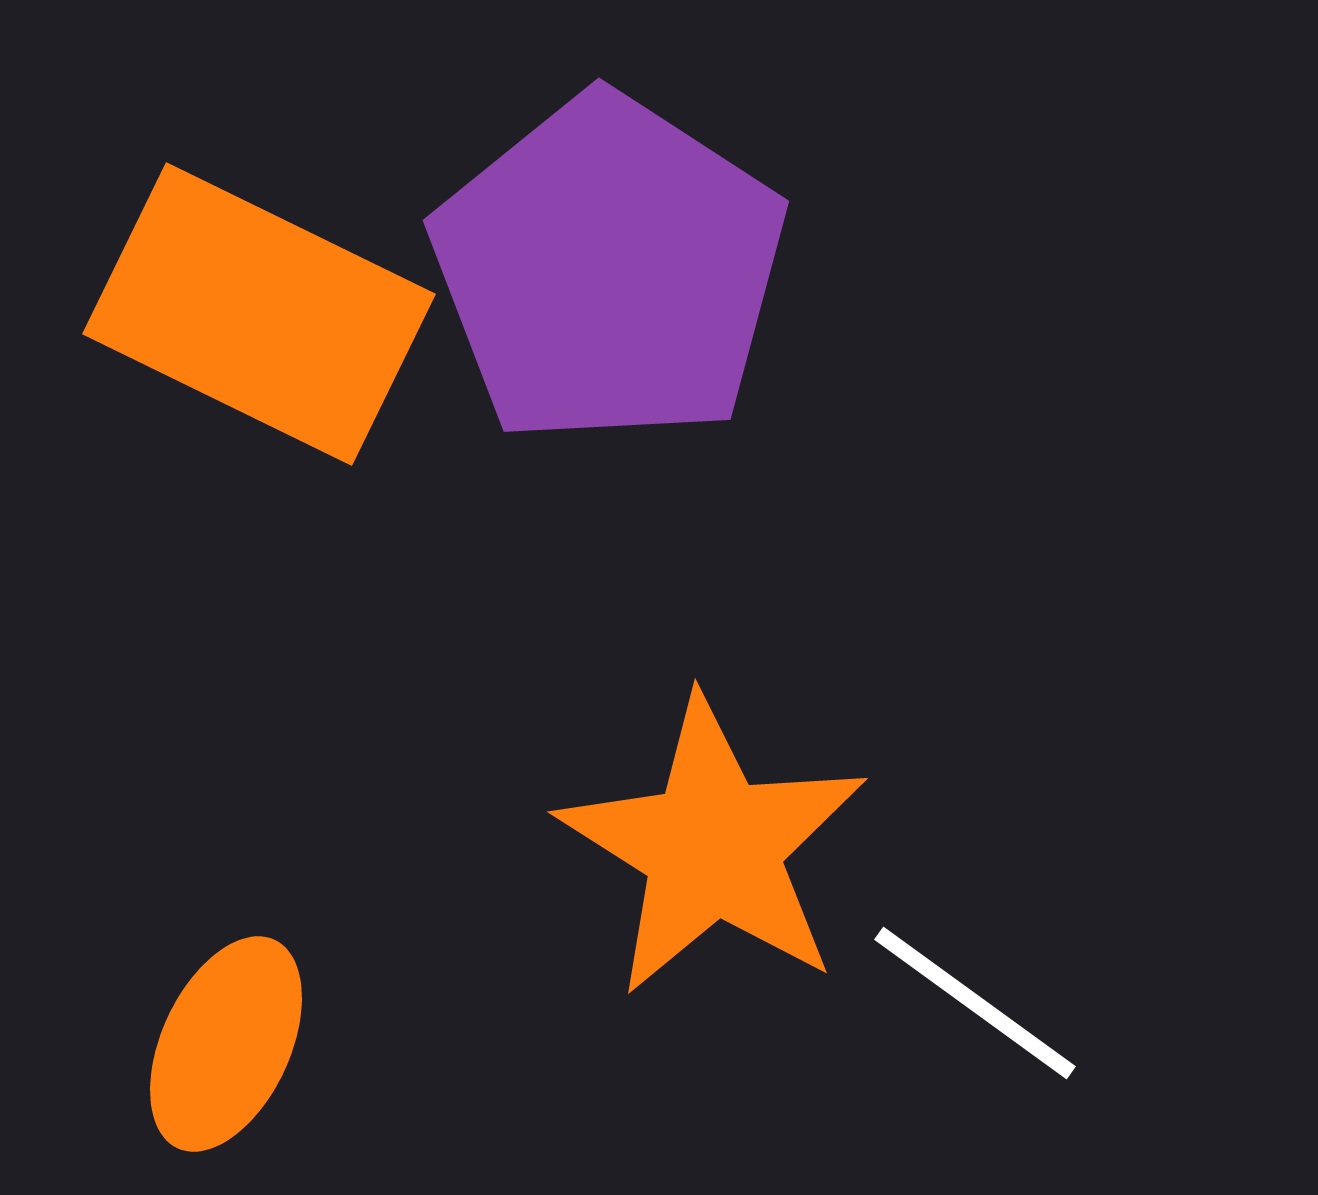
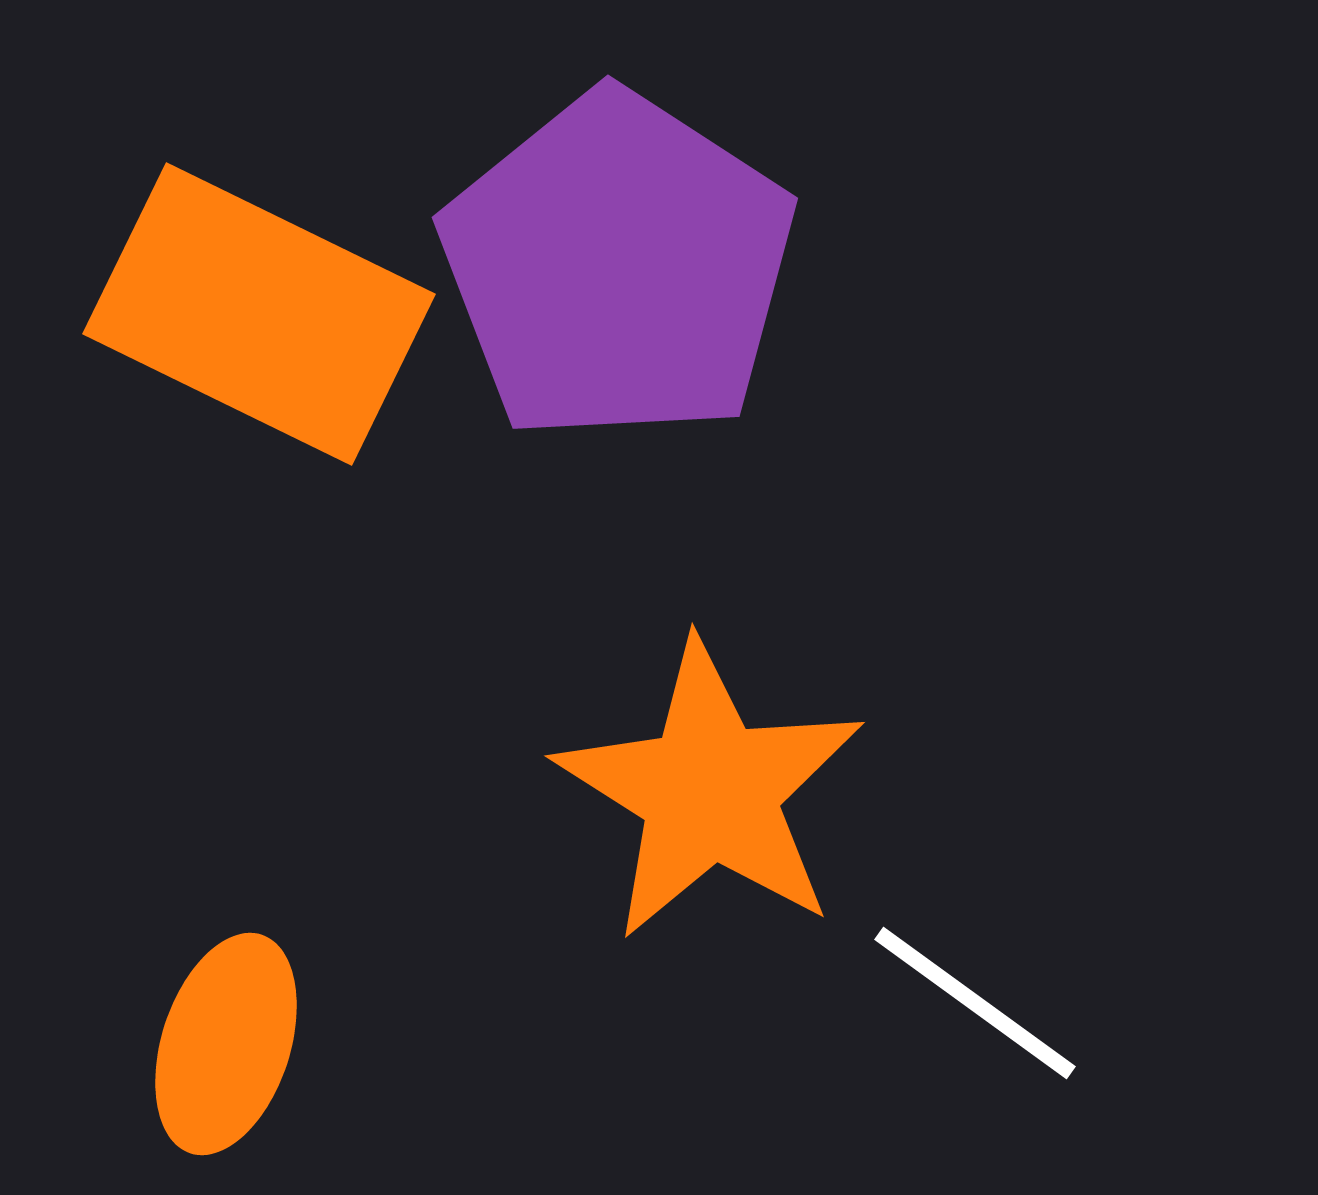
purple pentagon: moved 9 px right, 3 px up
orange star: moved 3 px left, 56 px up
orange ellipse: rotated 7 degrees counterclockwise
